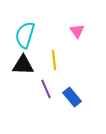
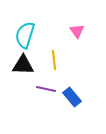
purple line: rotated 54 degrees counterclockwise
